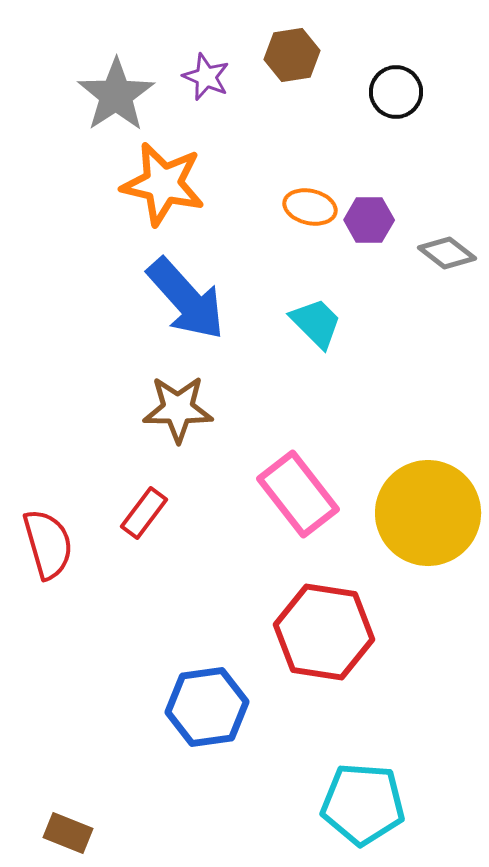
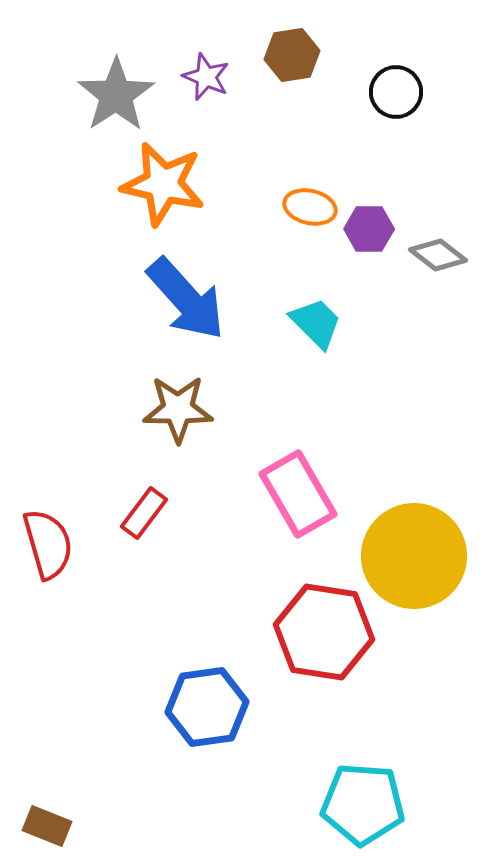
purple hexagon: moved 9 px down
gray diamond: moved 9 px left, 2 px down
pink rectangle: rotated 8 degrees clockwise
yellow circle: moved 14 px left, 43 px down
brown rectangle: moved 21 px left, 7 px up
